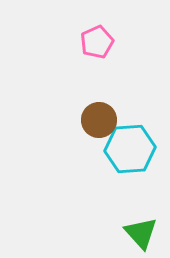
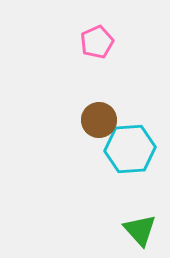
green triangle: moved 1 px left, 3 px up
